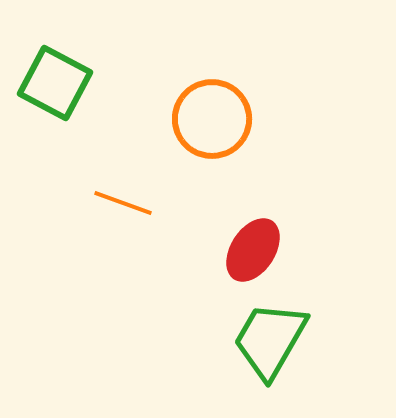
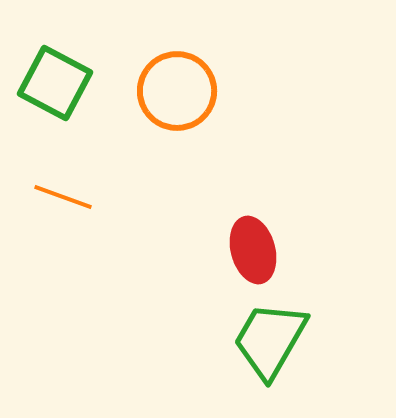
orange circle: moved 35 px left, 28 px up
orange line: moved 60 px left, 6 px up
red ellipse: rotated 48 degrees counterclockwise
